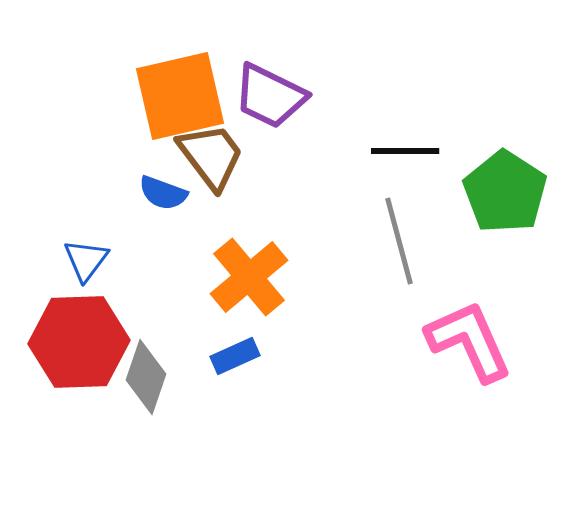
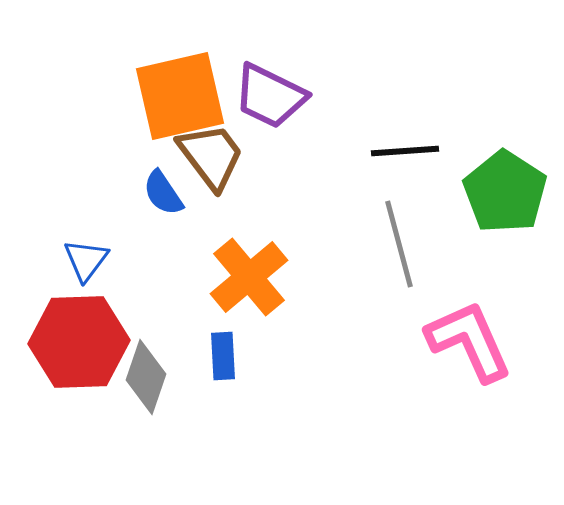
black line: rotated 4 degrees counterclockwise
blue semicircle: rotated 36 degrees clockwise
gray line: moved 3 px down
blue rectangle: moved 12 px left; rotated 69 degrees counterclockwise
